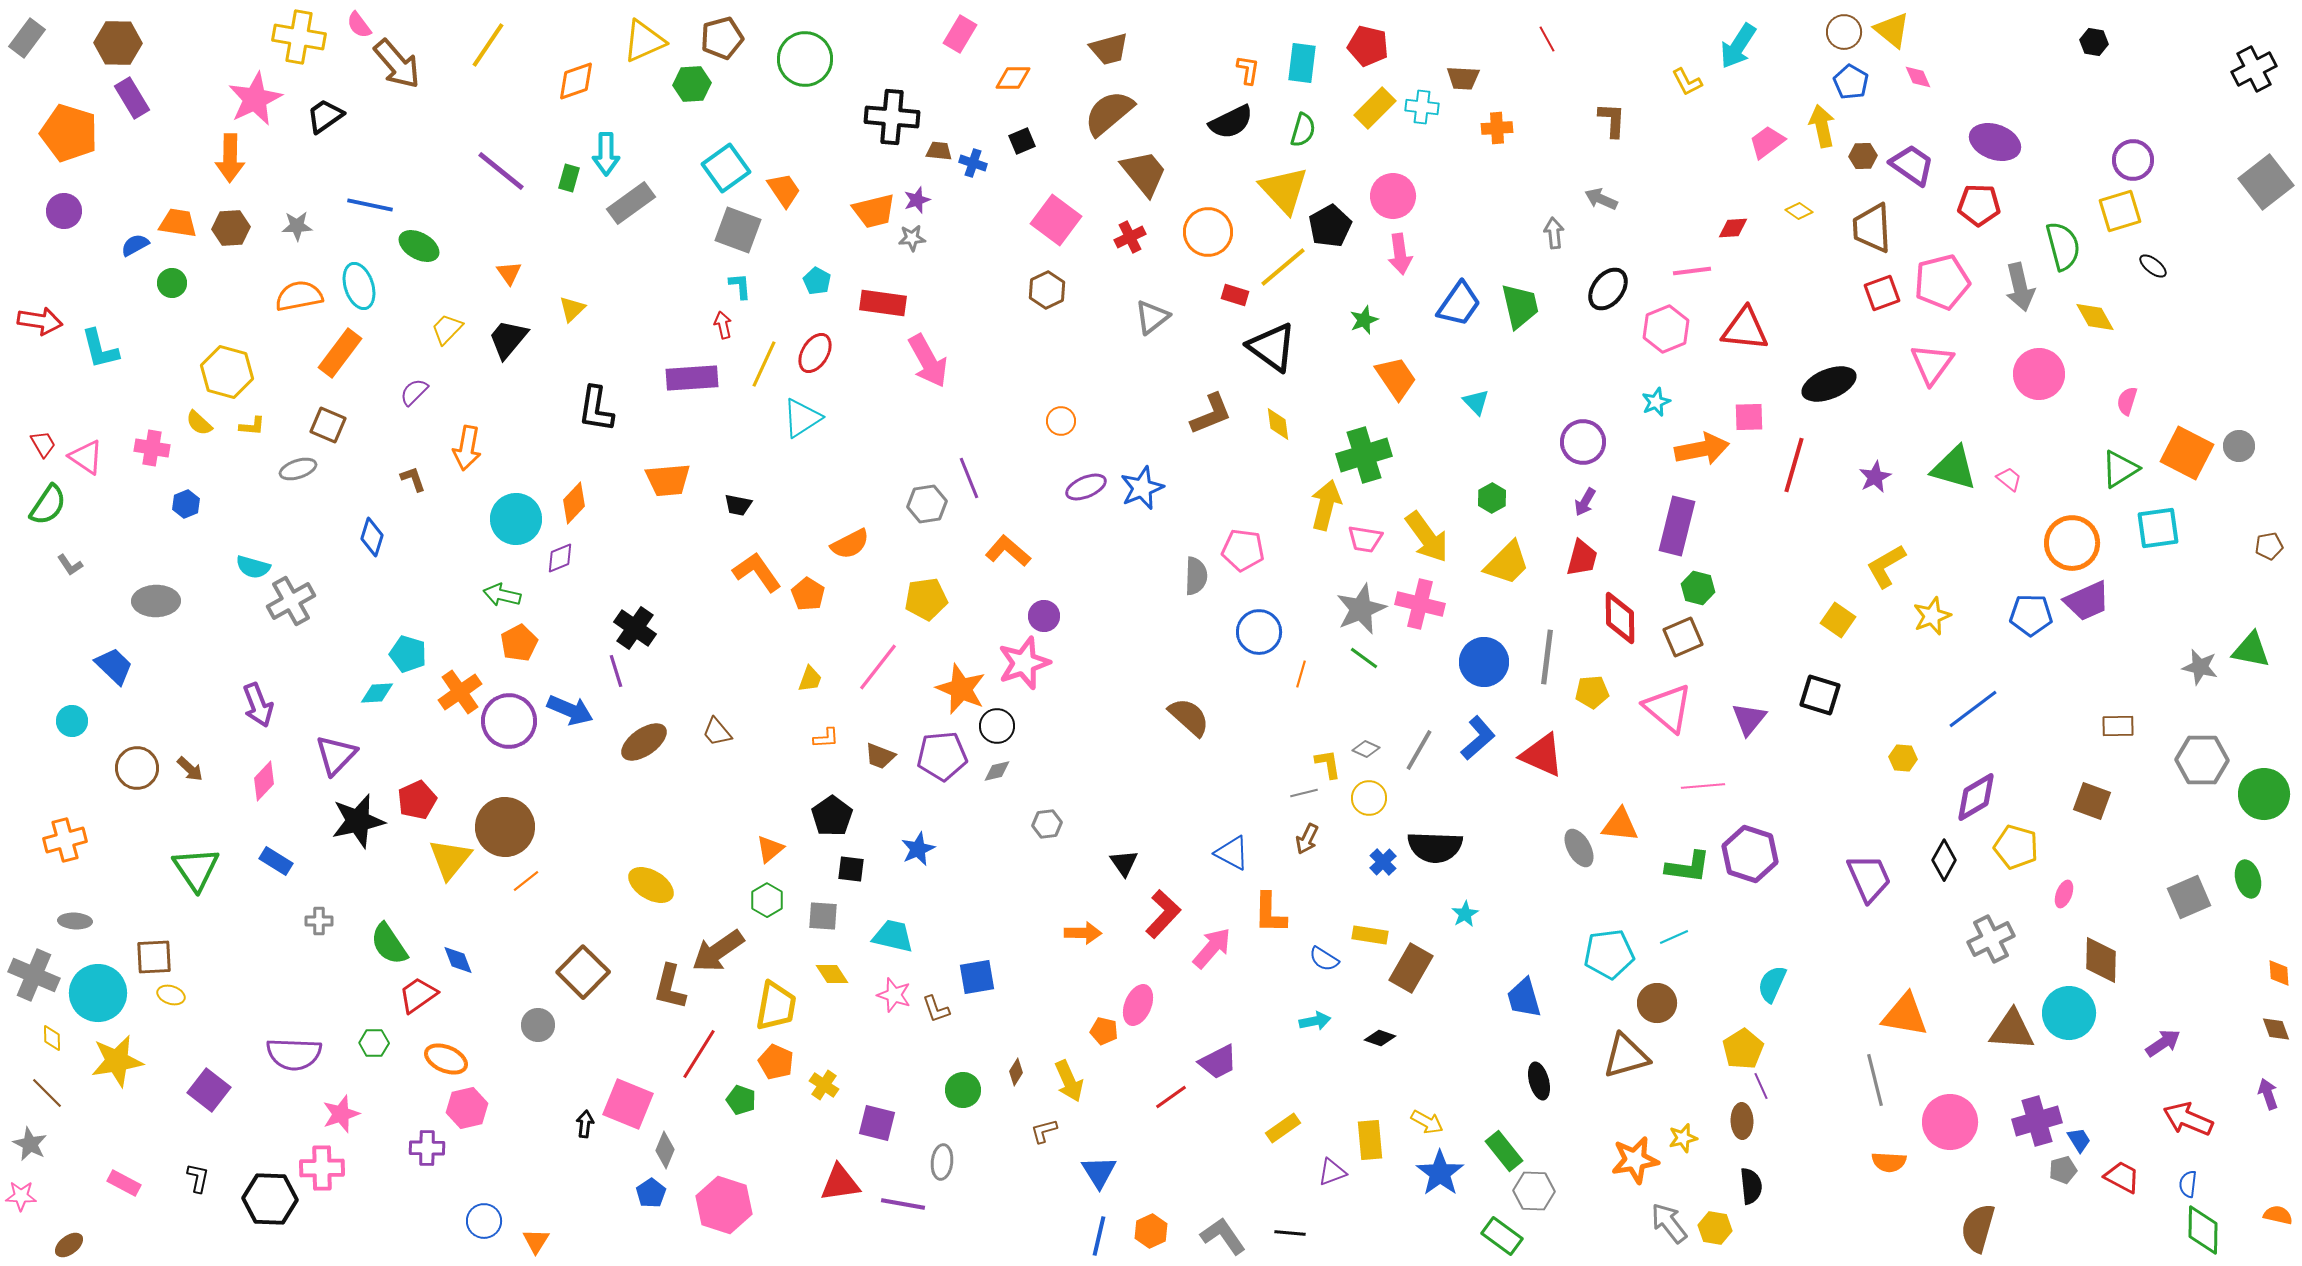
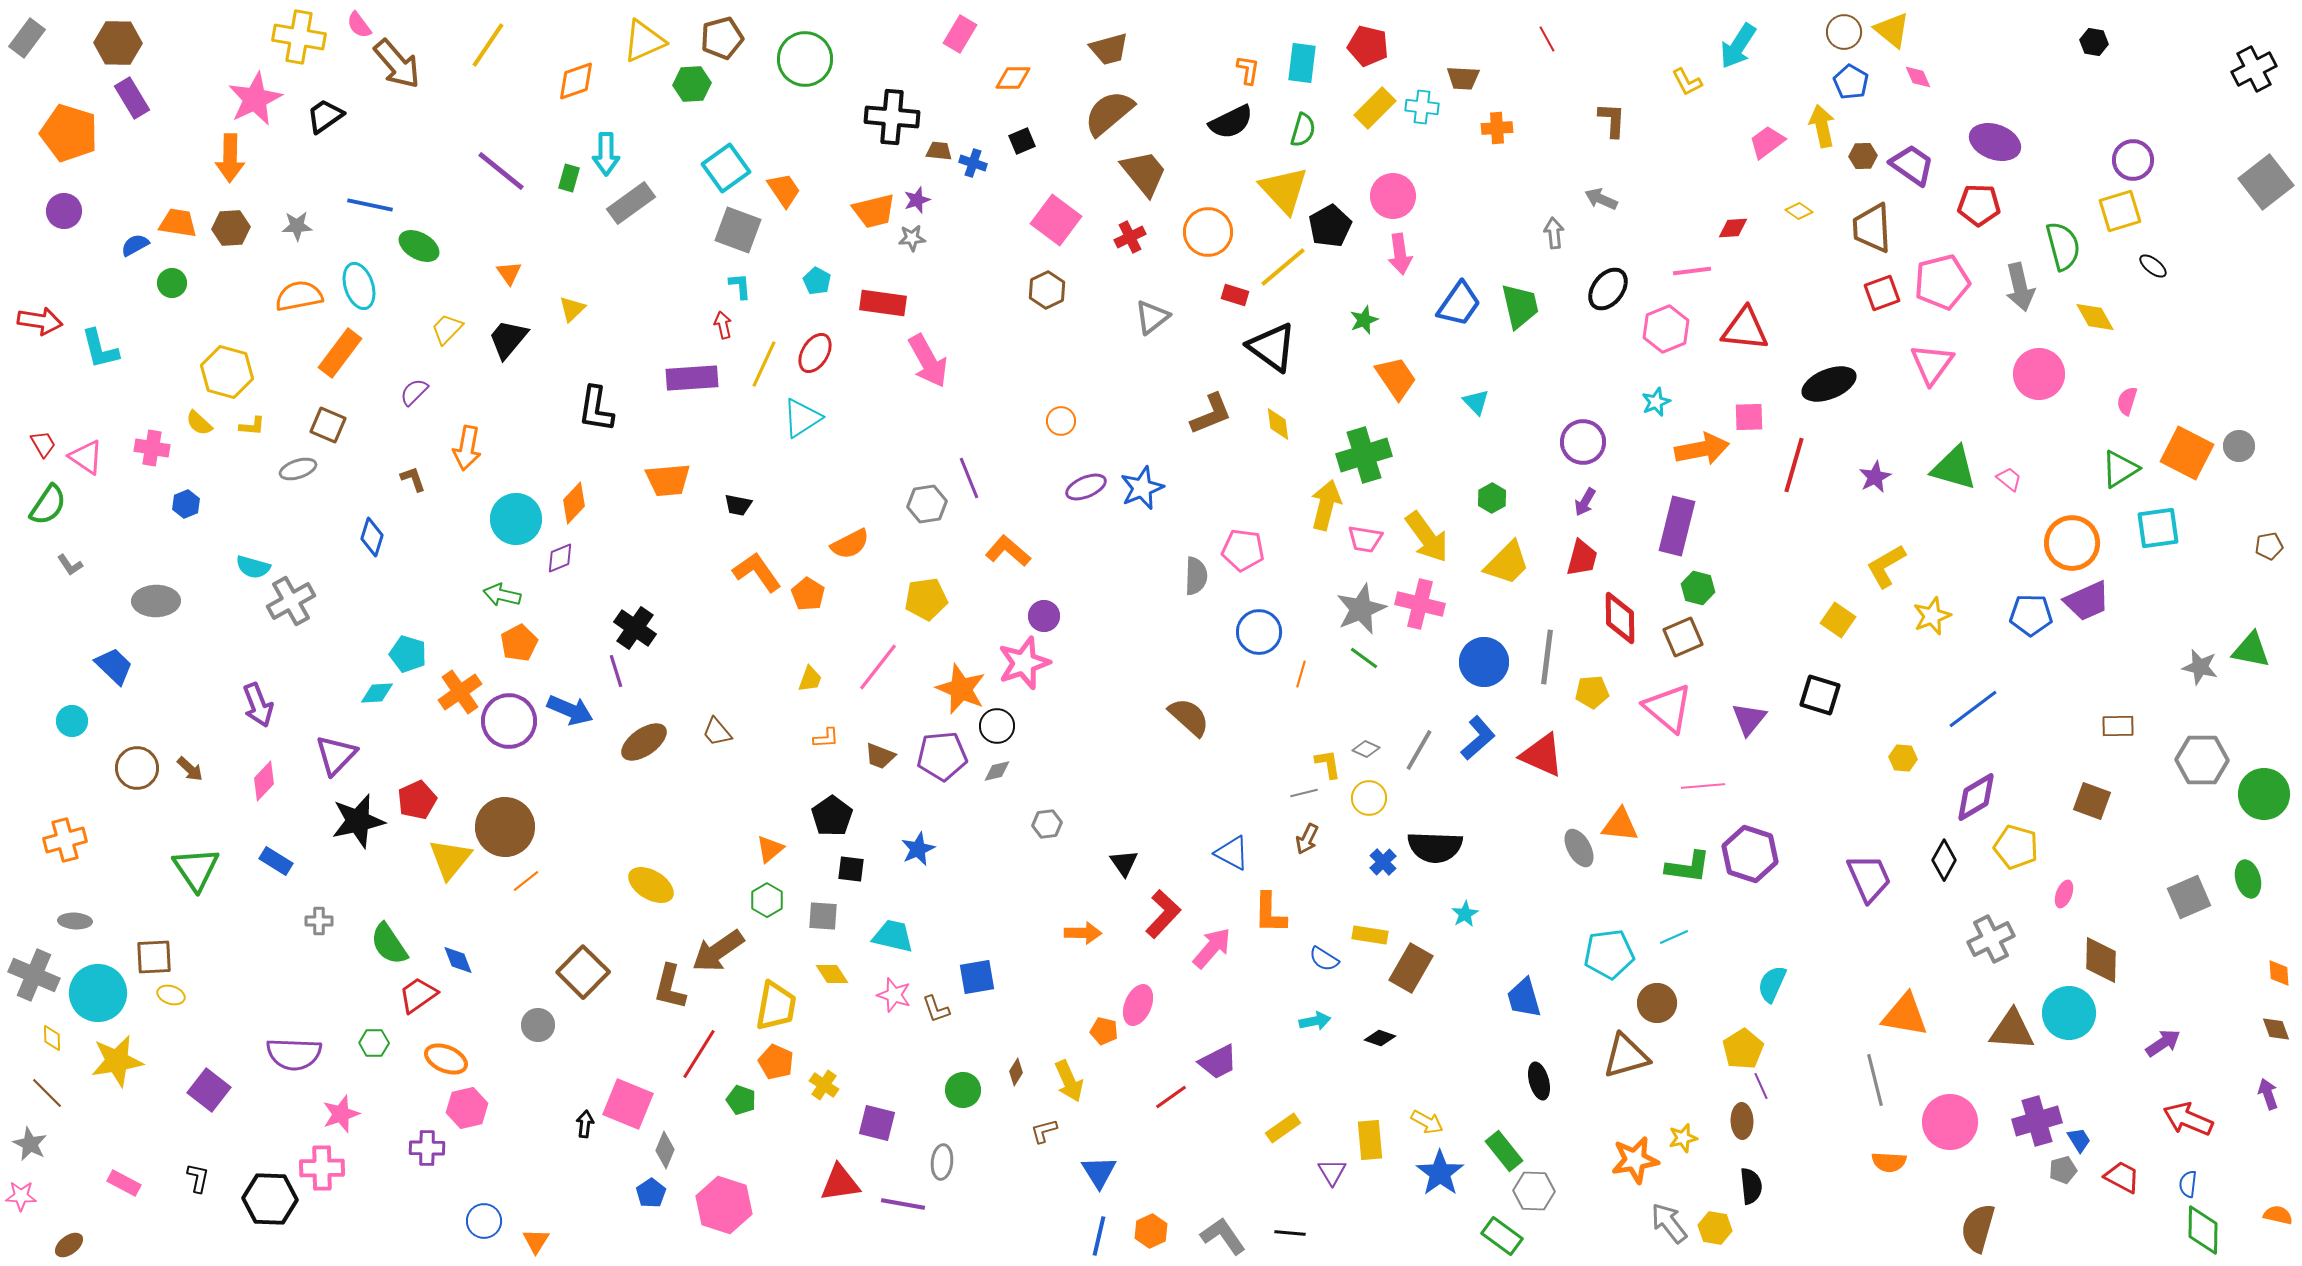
purple triangle at (1332, 1172): rotated 40 degrees counterclockwise
